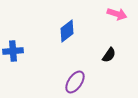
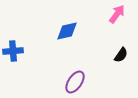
pink arrow: rotated 72 degrees counterclockwise
blue diamond: rotated 25 degrees clockwise
black semicircle: moved 12 px right
